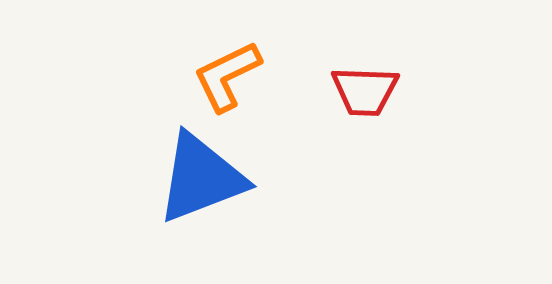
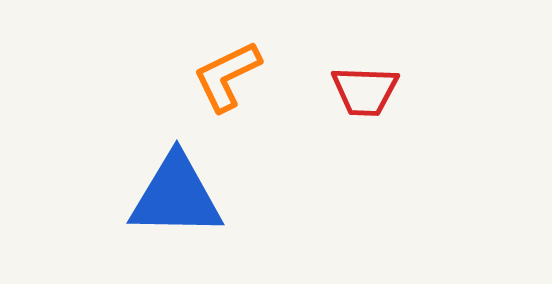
blue triangle: moved 25 px left, 18 px down; rotated 22 degrees clockwise
